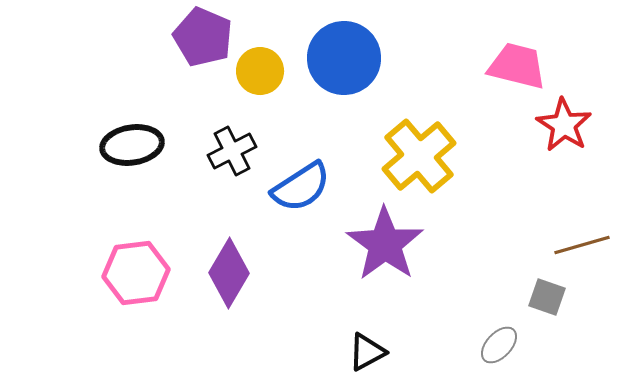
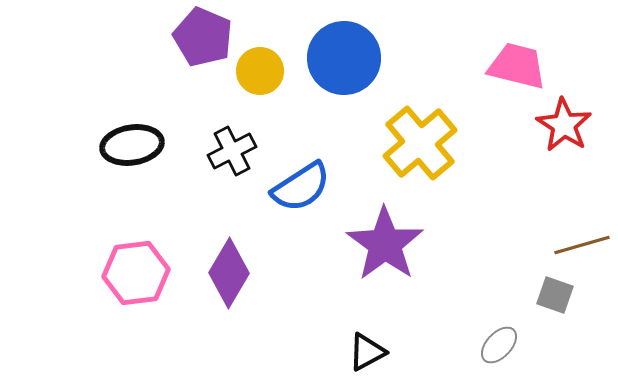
yellow cross: moved 1 px right, 13 px up
gray square: moved 8 px right, 2 px up
